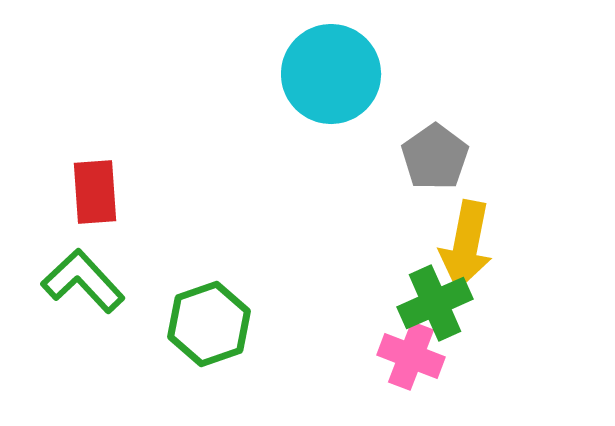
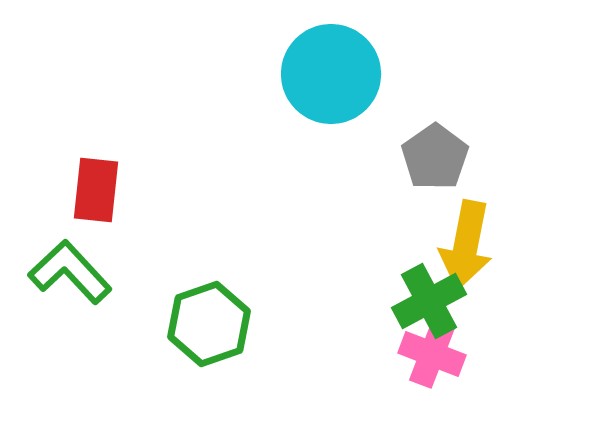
red rectangle: moved 1 px right, 2 px up; rotated 10 degrees clockwise
green L-shape: moved 13 px left, 9 px up
green cross: moved 6 px left, 2 px up; rotated 4 degrees counterclockwise
pink cross: moved 21 px right, 2 px up
